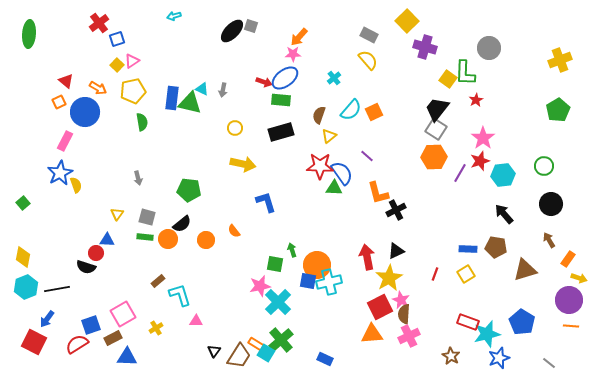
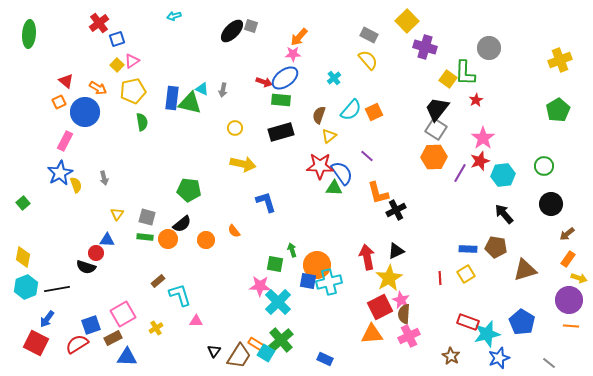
gray arrow at (138, 178): moved 34 px left
brown arrow at (549, 240): moved 18 px right, 6 px up; rotated 98 degrees counterclockwise
red line at (435, 274): moved 5 px right, 4 px down; rotated 24 degrees counterclockwise
pink star at (260, 286): rotated 15 degrees clockwise
red square at (34, 342): moved 2 px right, 1 px down
